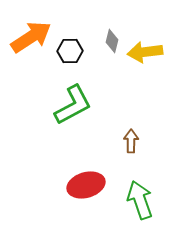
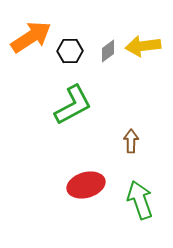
gray diamond: moved 4 px left, 10 px down; rotated 40 degrees clockwise
yellow arrow: moved 2 px left, 6 px up
